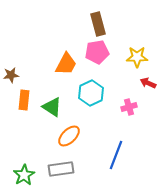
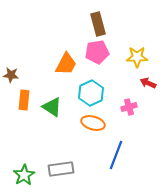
brown star: rotated 14 degrees clockwise
orange ellipse: moved 24 px right, 13 px up; rotated 60 degrees clockwise
